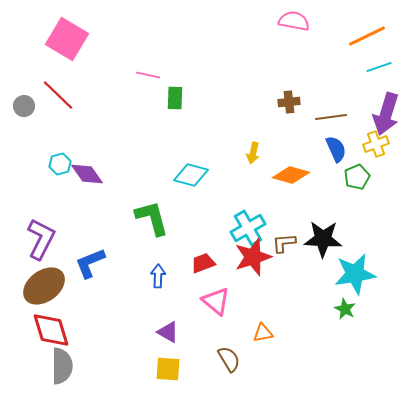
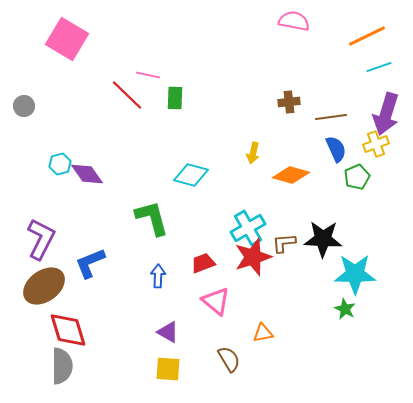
red line: moved 69 px right
cyan star: rotated 9 degrees clockwise
red diamond: moved 17 px right
